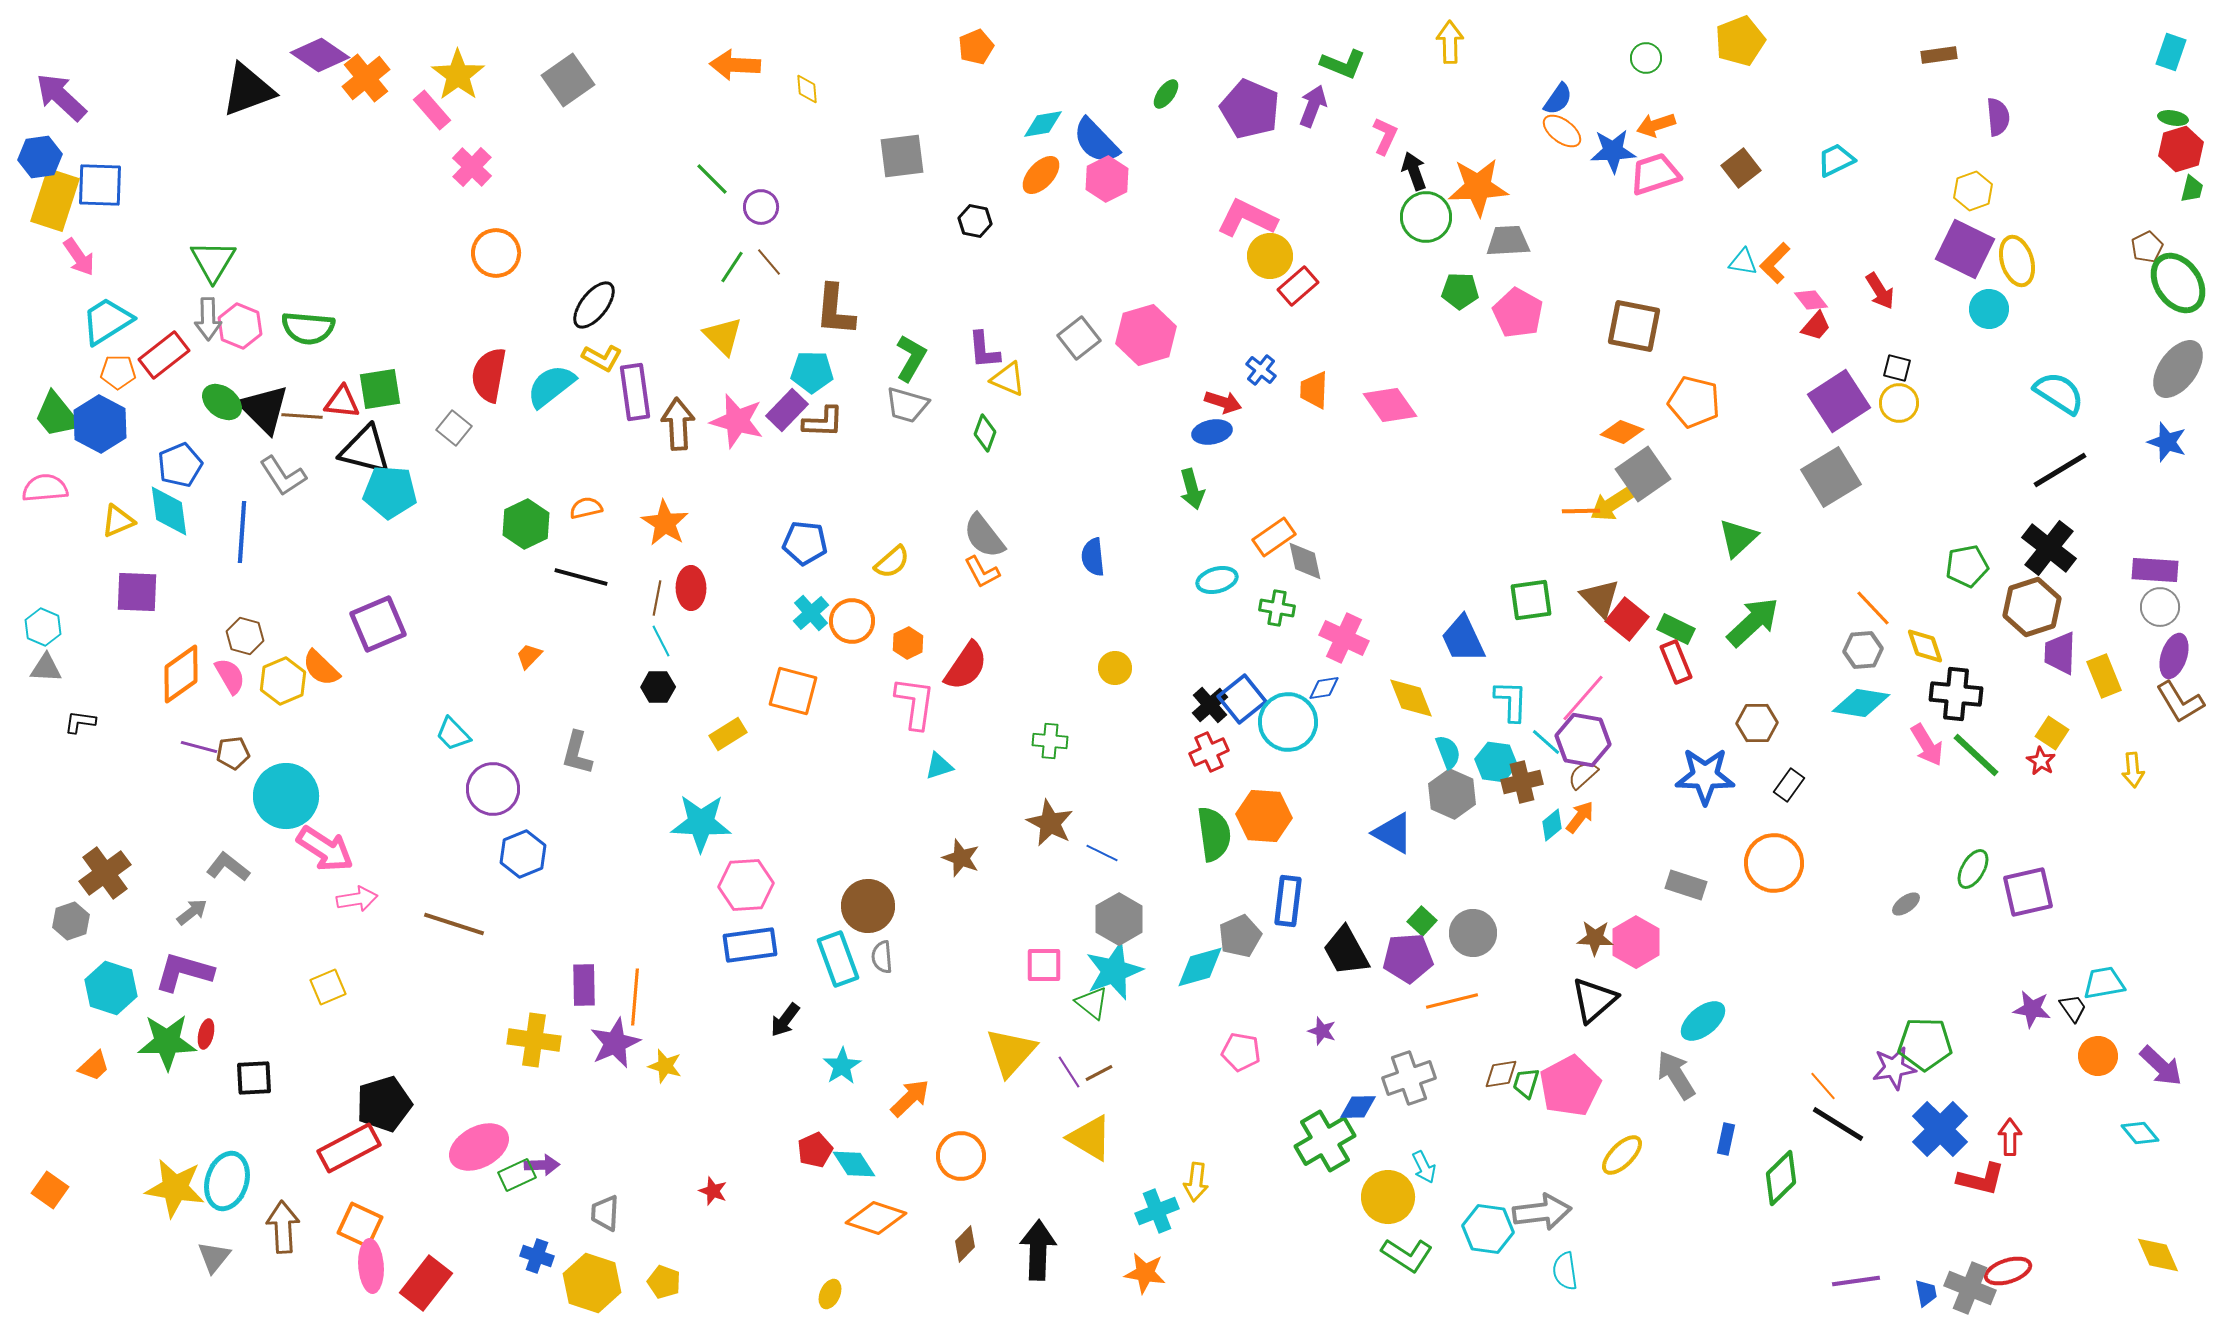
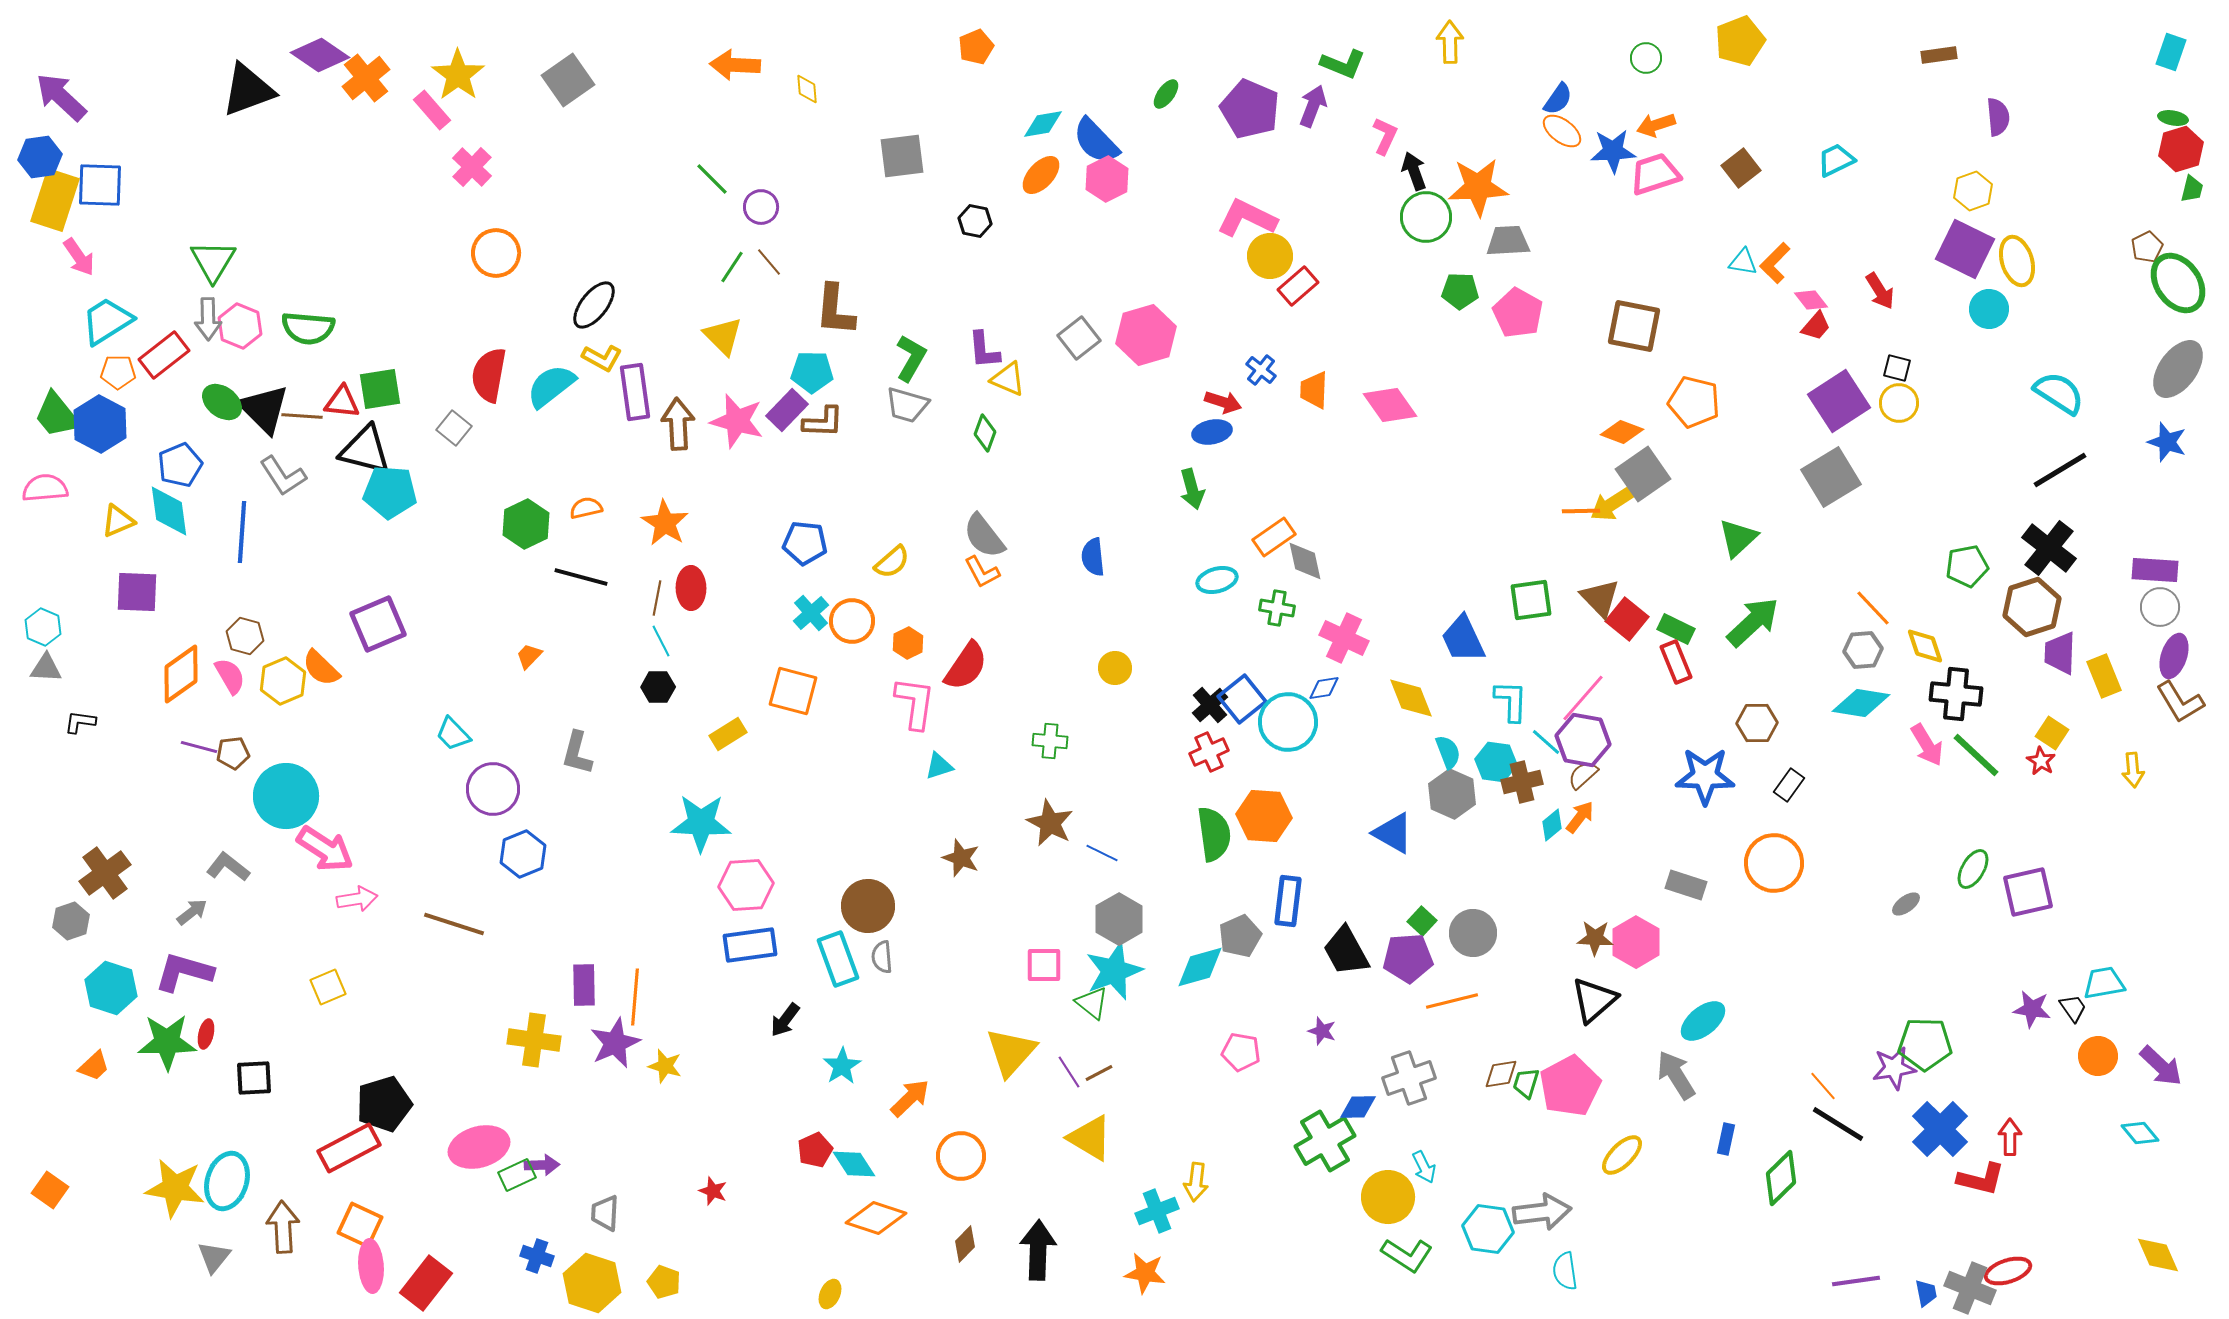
pink ellipse at (479, 1147): rotated 12 degrees clockwise
